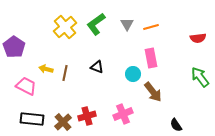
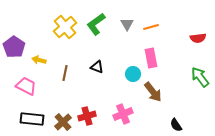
yellow arrow: moved 7 px left, 9 px up
